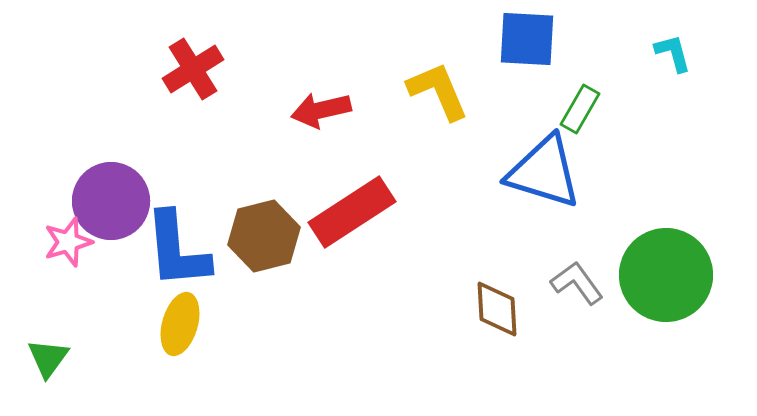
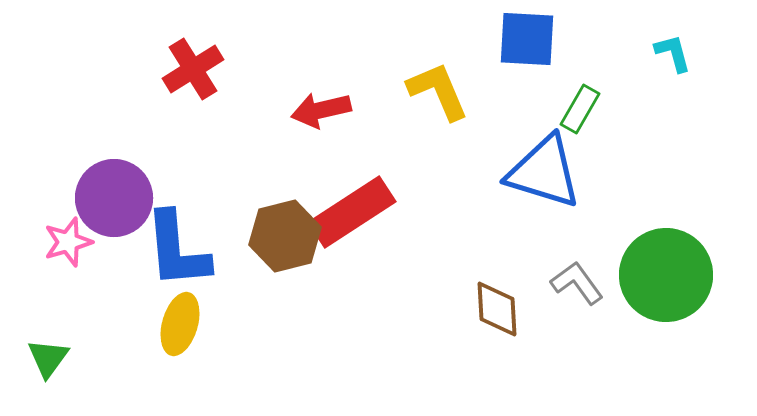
purple circle: moved 3 px right, 3 px up
brown hexagon: moved 21 px right
